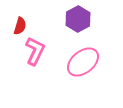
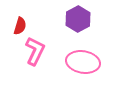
pink ellipse: rotated 48 degrees clockwise
